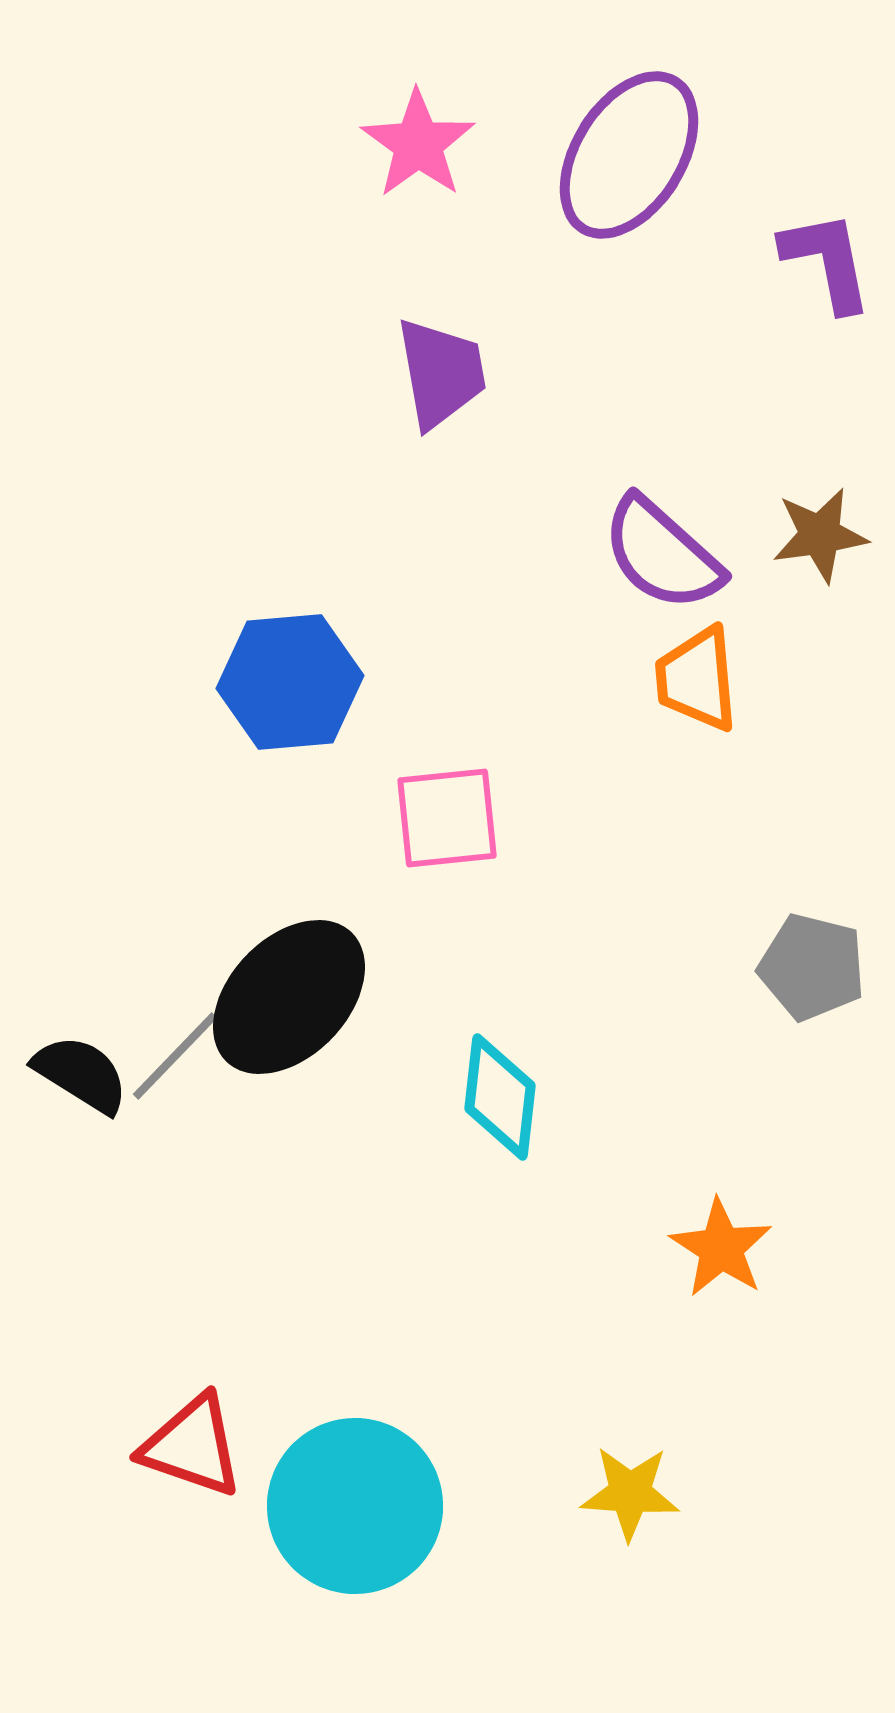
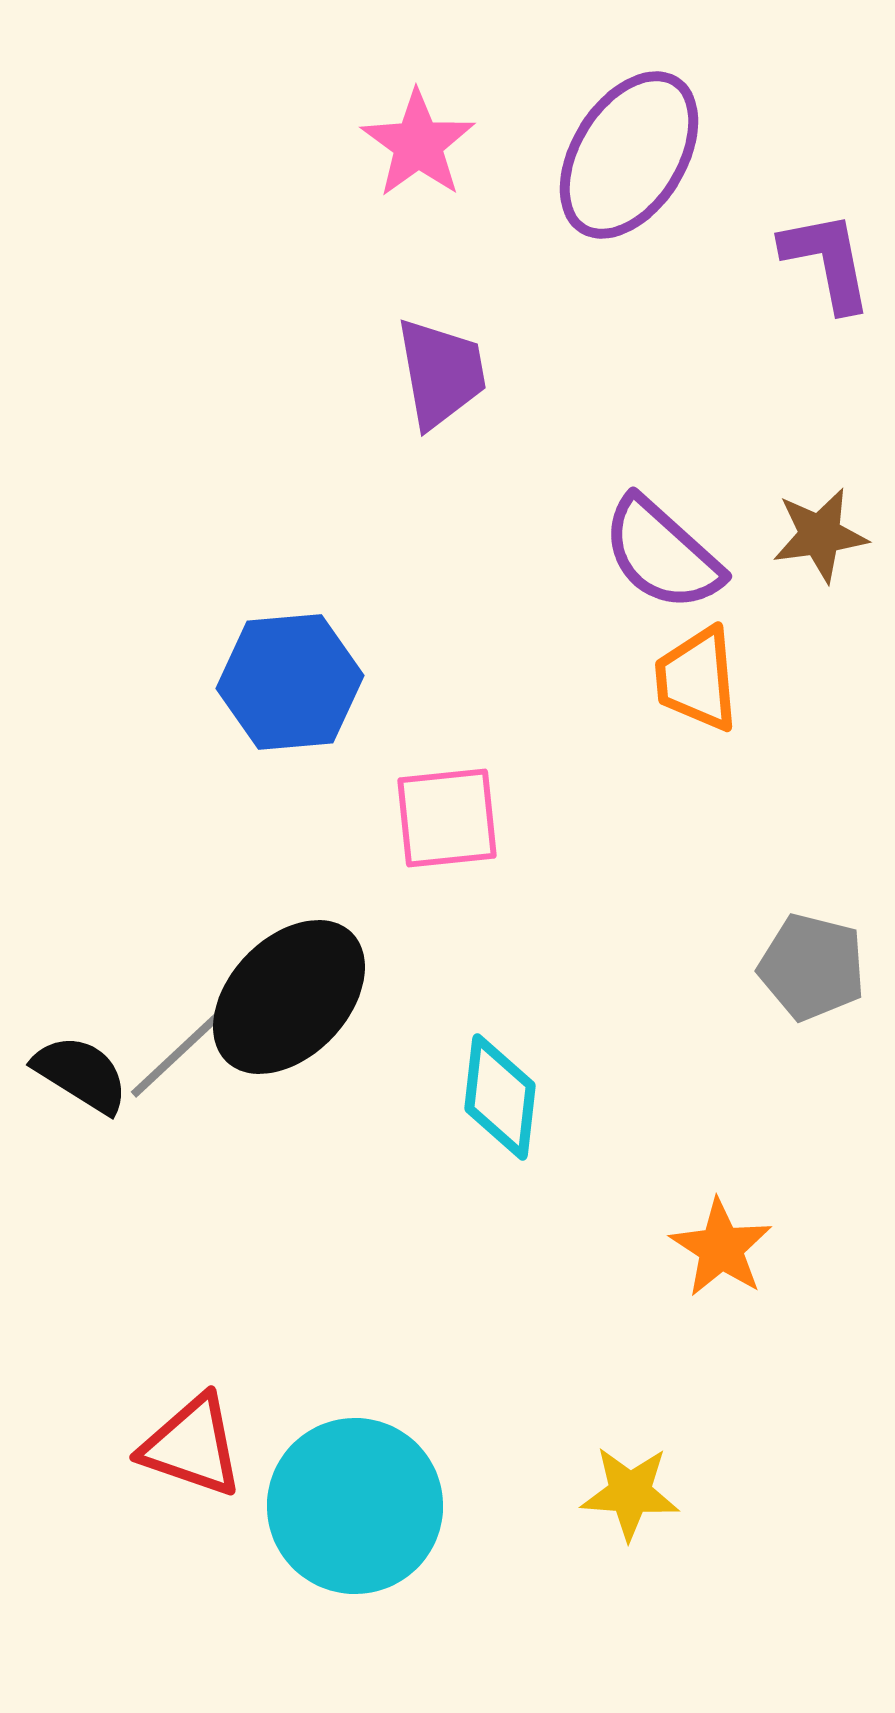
gray line: rotated 3 degrees clockwise
